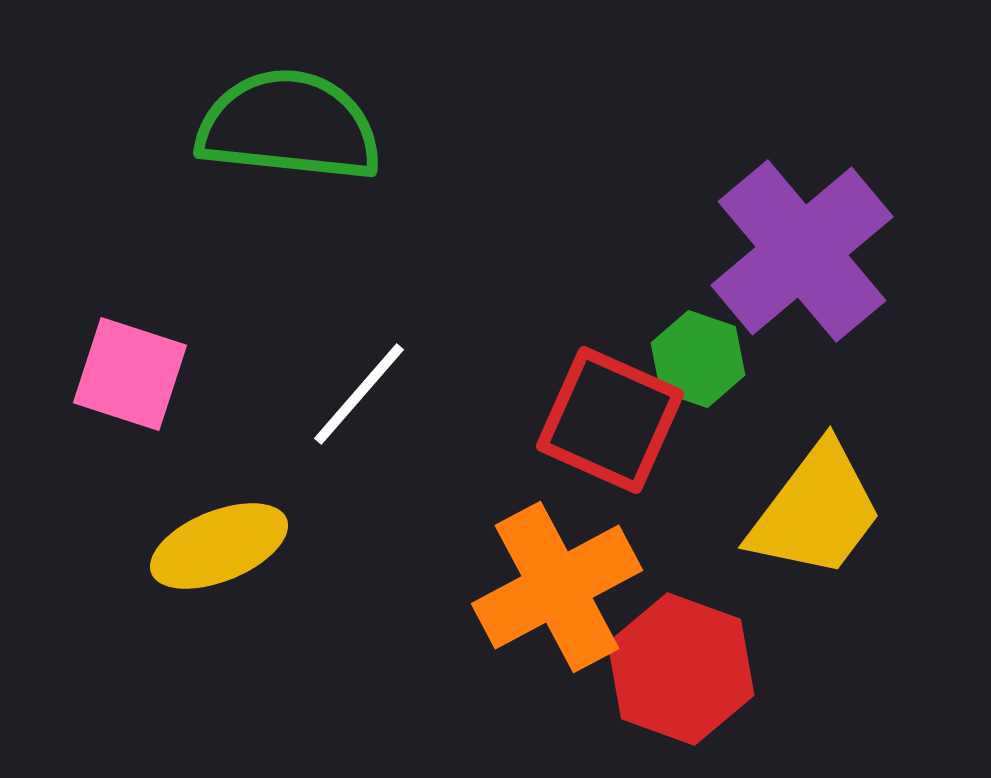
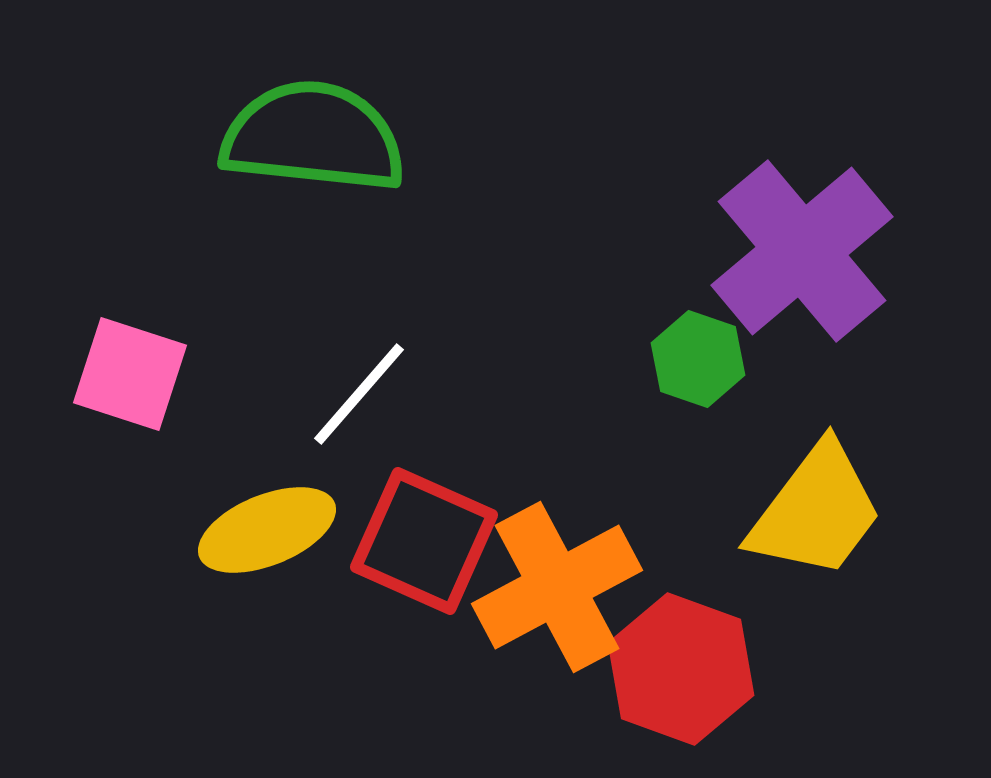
green semicircle: moved 24 px right, 11 px down
red square: moved 186 px left, 121 px down
yellow ellipse: moved 48 px right, 16 px up
